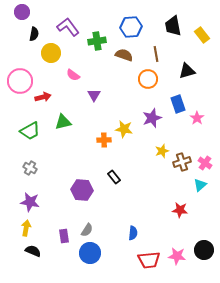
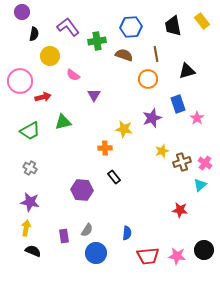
yellow rectangle at (202, 35): moved 14 px up
yellow circle at (51, 53): moved 1 px left, 3 px down
orange cross at (104, 140): moved 1 px right, 8 px down
blue semicircle at (133, 233): moved 6 px left
blue circle at (90, 253): moved 6 px right
red trapezoid at (149, 260): moved 1 px left, 4 px up
